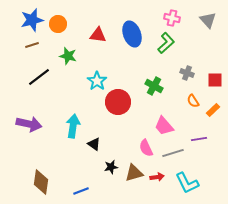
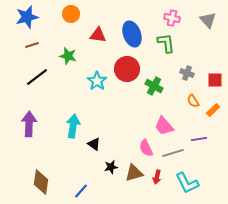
blue star: moved 5 px left, 3 px up
orange circle: moved 13 px right, 10 px up
green L-shape: rotated 55 degrees counterclockwise
black line: moved 2 px left
red circle: moved 9 px right, 33 px up
purple arrow: rotated 100 degrees counterclockwise
red arrow: rotated 112 degrees clockwise
blue line: rotated 28 degrees counterclockwise
